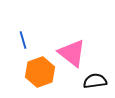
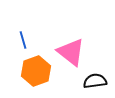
pink triangle: moved 1 px left, 1 px up
orange hexagon: moved 4 px left, 1 px up
